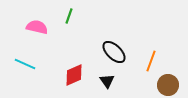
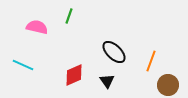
cyan line: moved 2 px left, 1 px down
